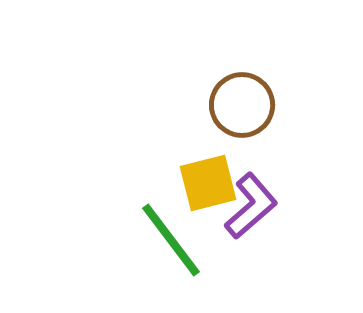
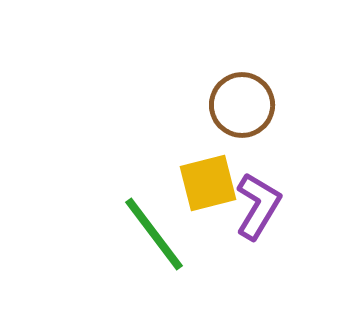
purple L-shape: moved 7 px right; rotated 18 degrees counterclockwise
green line: moved 17 px left, 6 px up
